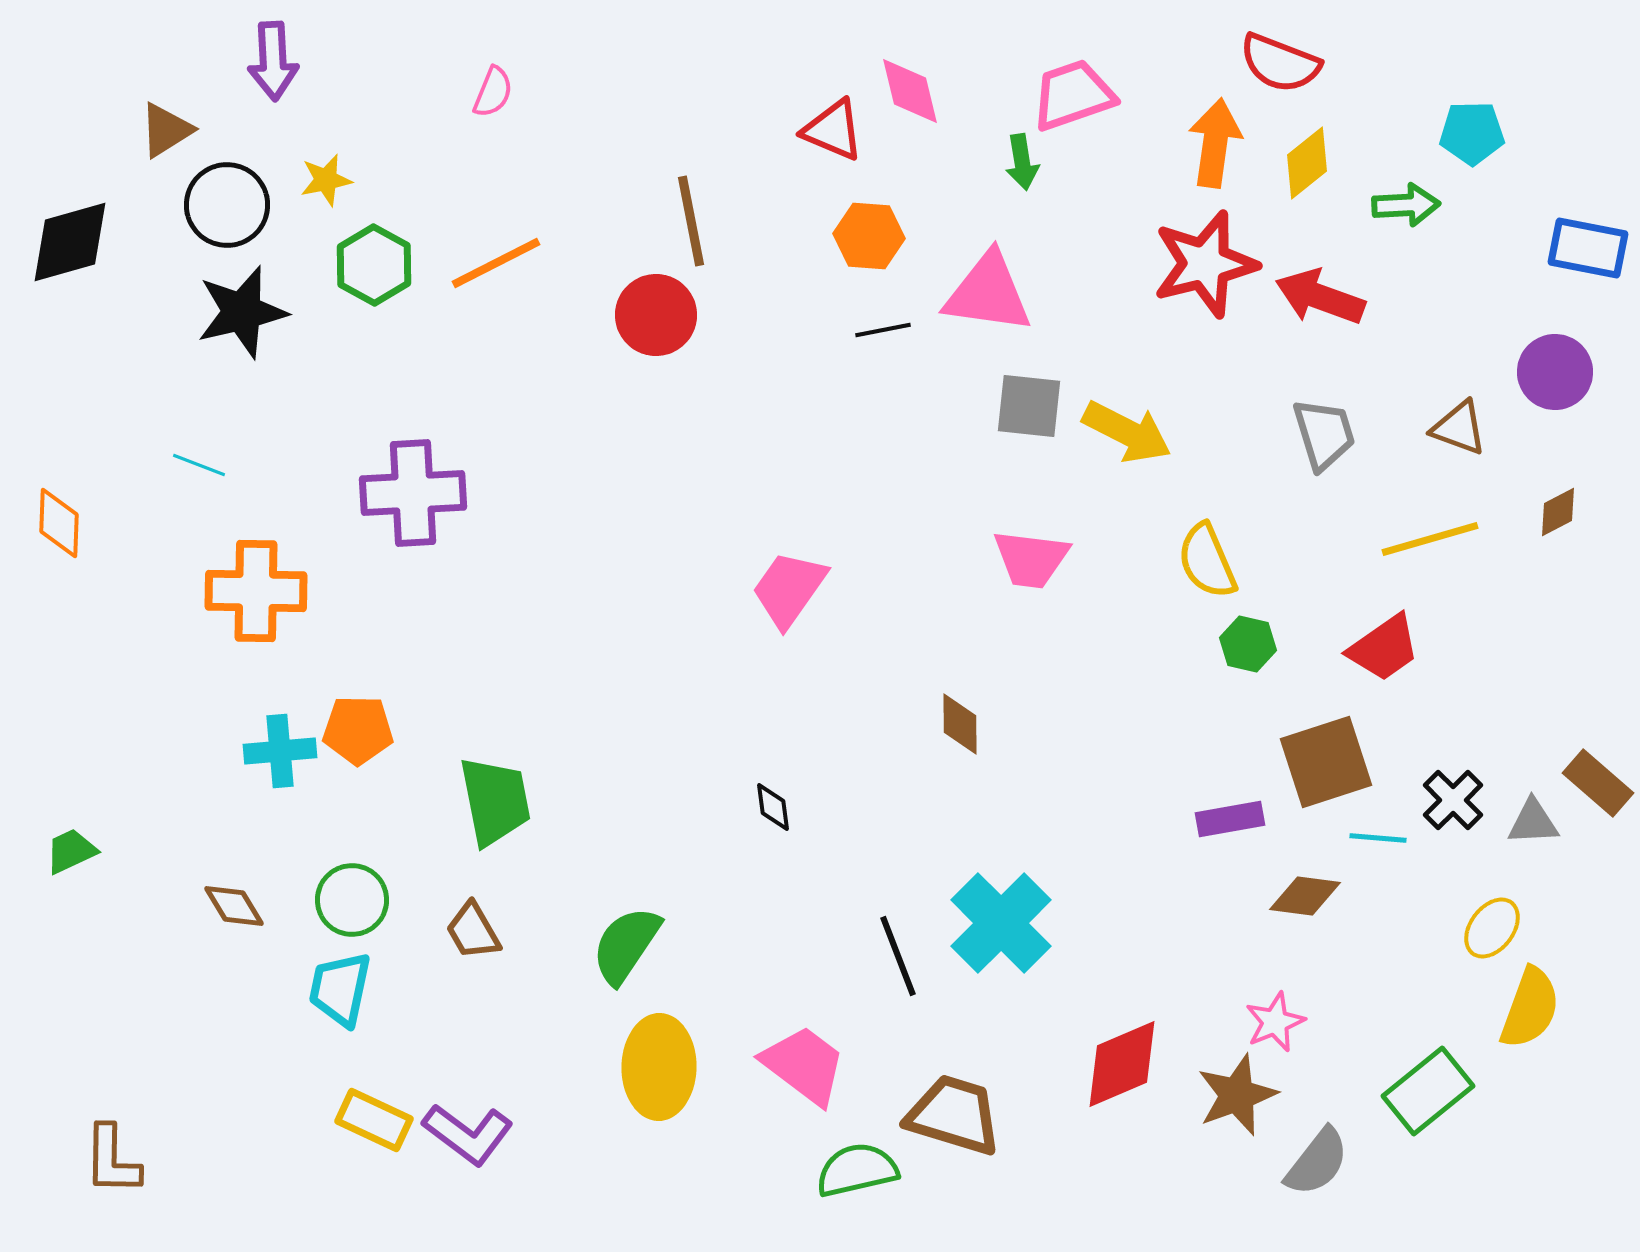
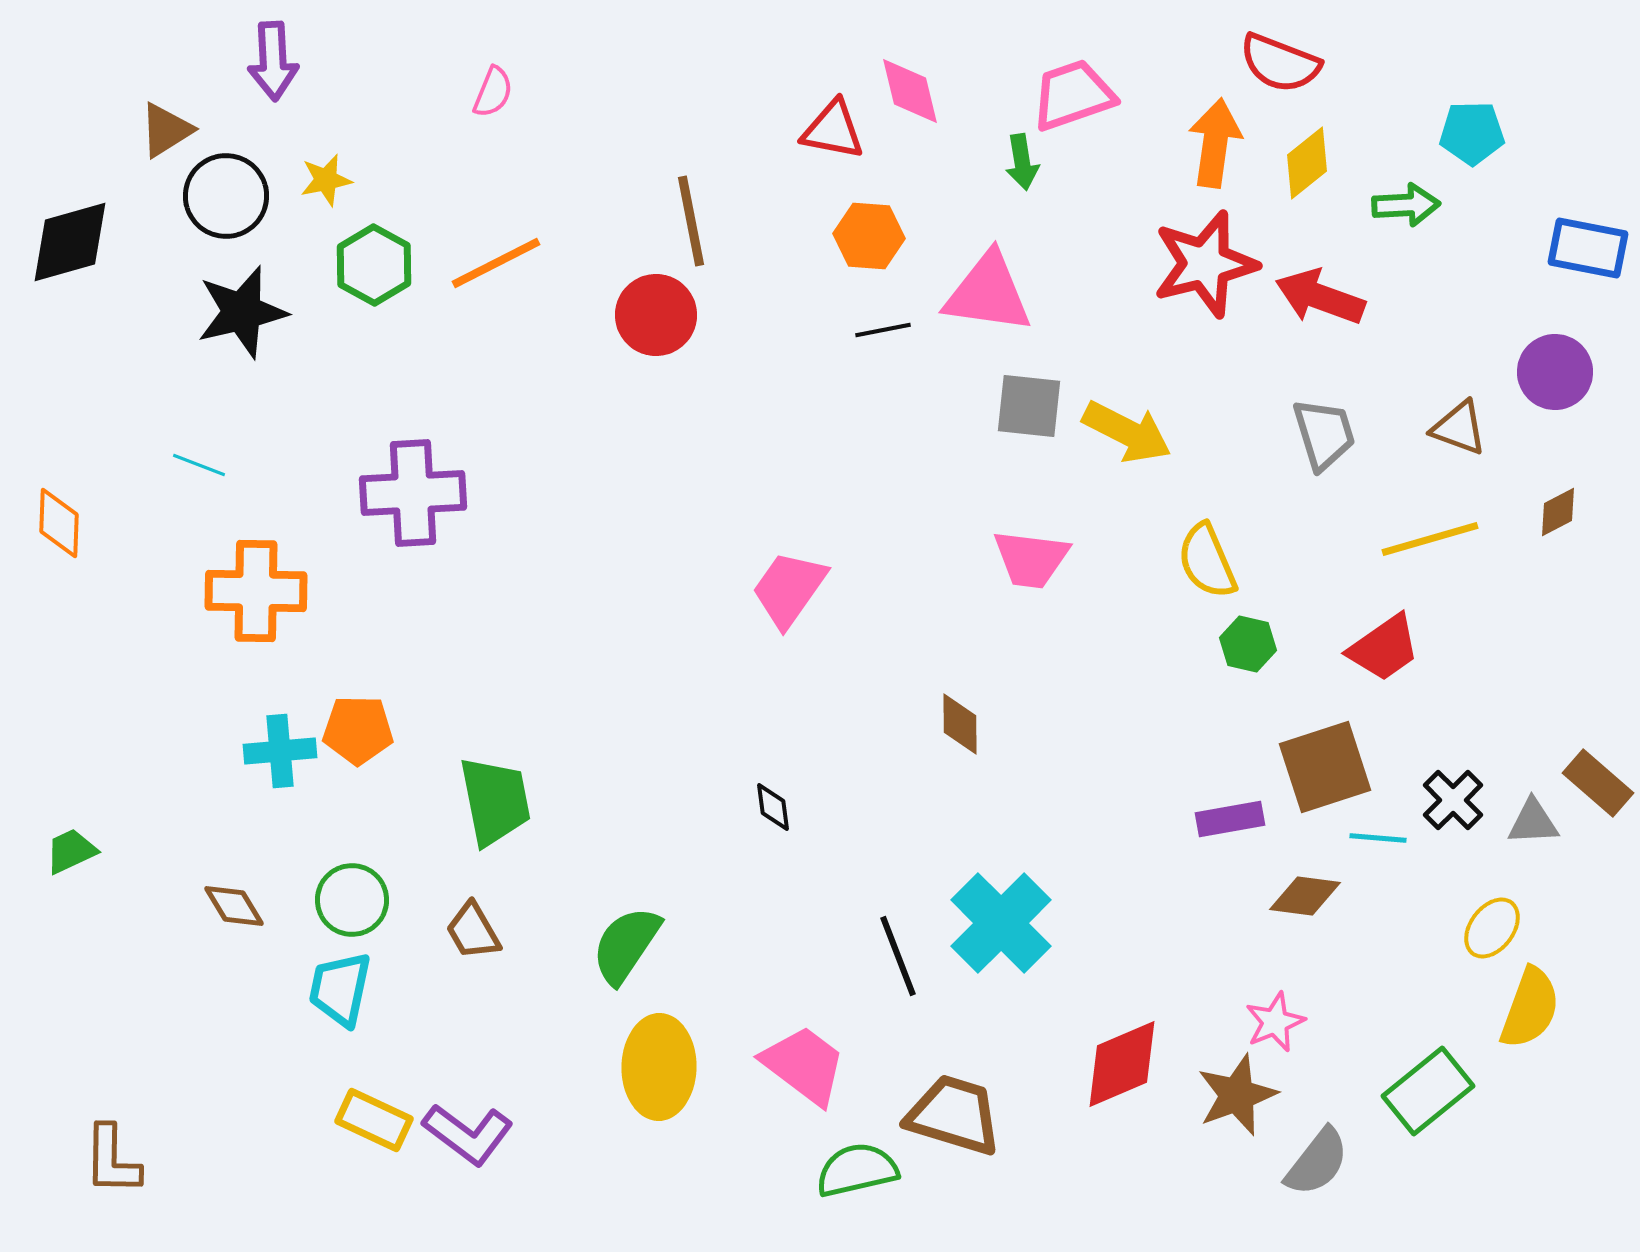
red triangle at (833, 130): rotated 12 degrees counterclockwise
black circle at (227, 205): moved 1 px left, 9 px up
brown square at (1326, 762): moved 1 px left, 5 px down
